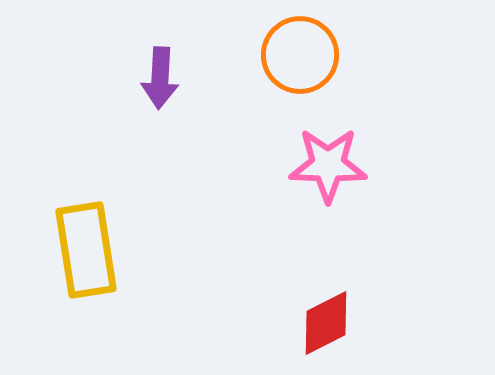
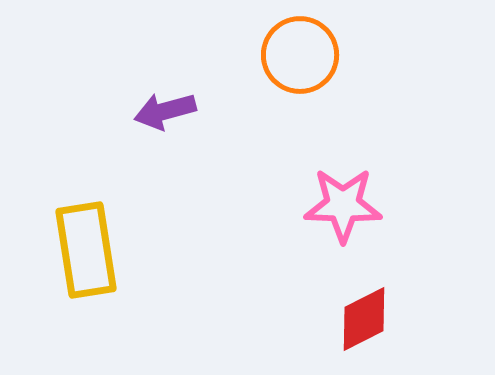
purple arrow: moved 5 px right, 33 px down; rotated 72 degrees clockwise
pink star: moved 15 px right, 40 px down
red diamond: moved 38 px right, 4 px up
